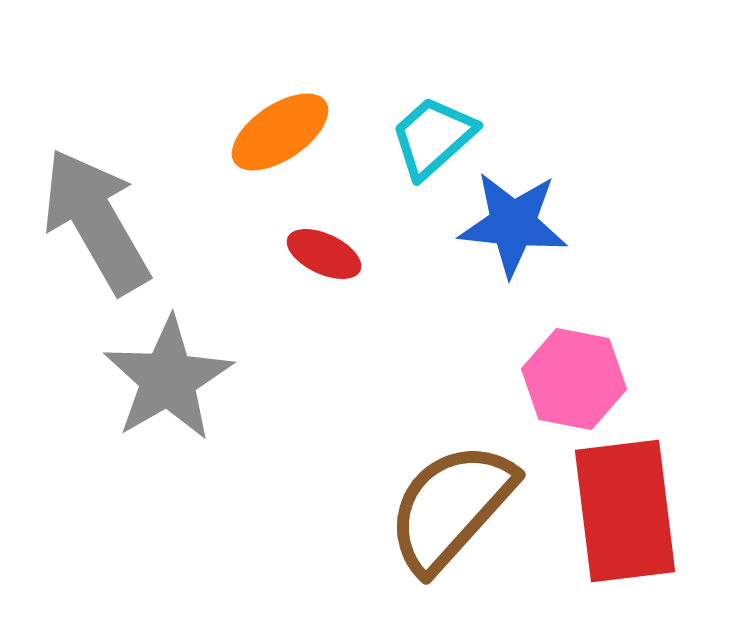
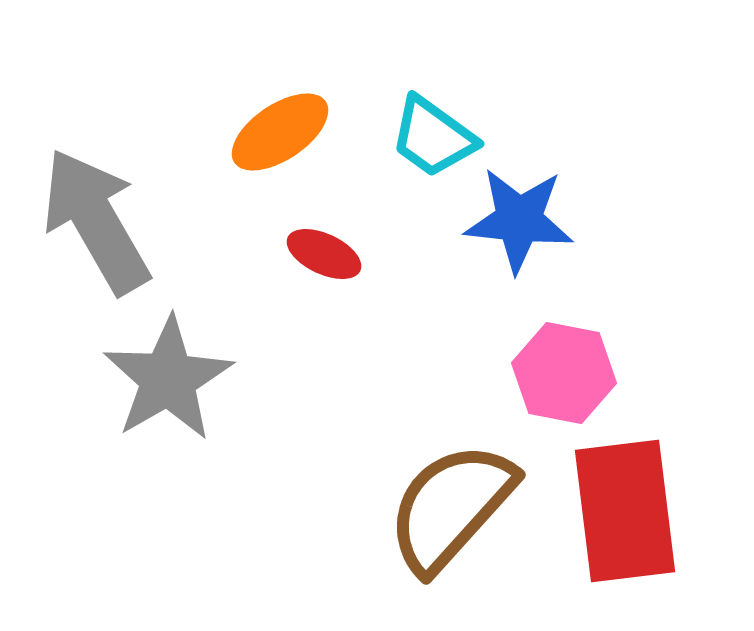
cyan trapezoid: rotated 102 degrees counterclockwise
blue star: moved 6 px right, 4 px up
pink hexagon: moved 10 px left, 6 px up
